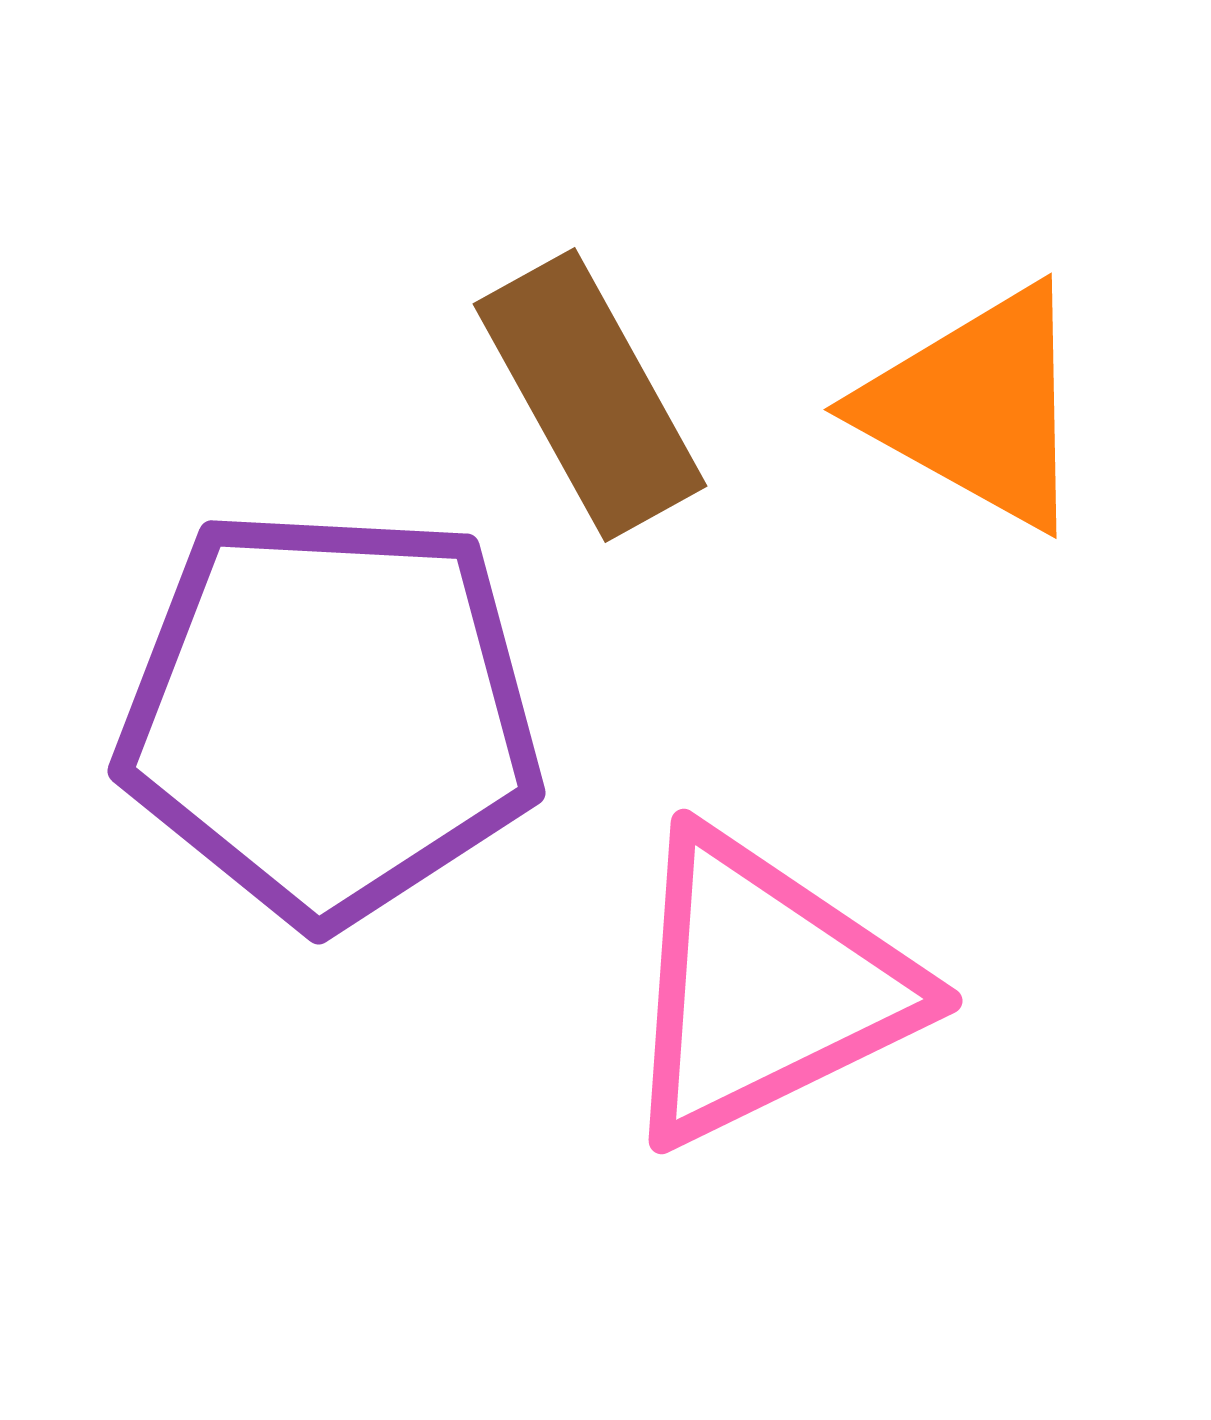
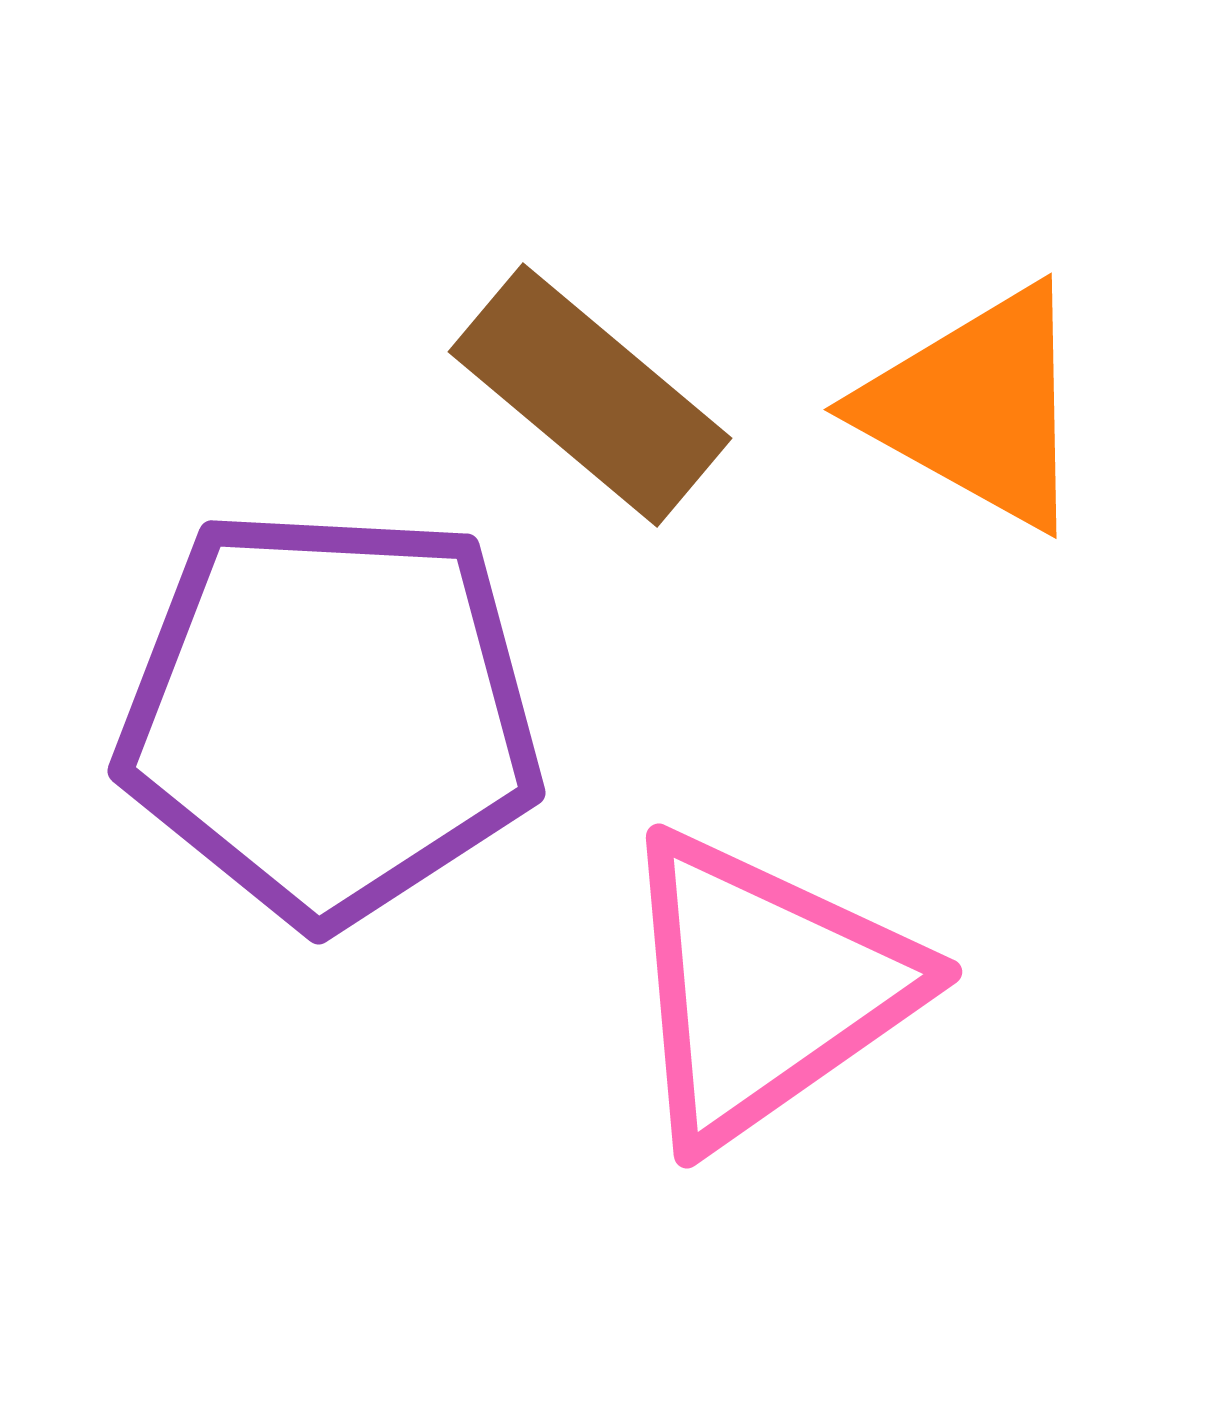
brown rectangle: rotated 21 degrees counterclockwise
pink triangle: rotated 9 degrees counterclockwise
